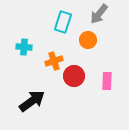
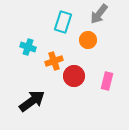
cyan cross: moved 4 px right; rotated 14 degrees clockwise
pink rectangle: rotated 12 degrees clockwise
